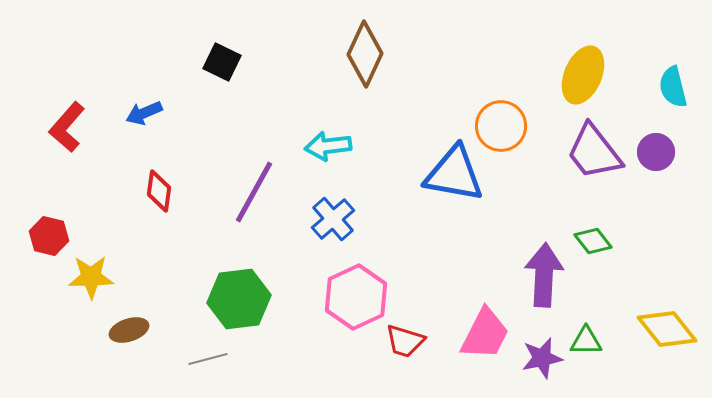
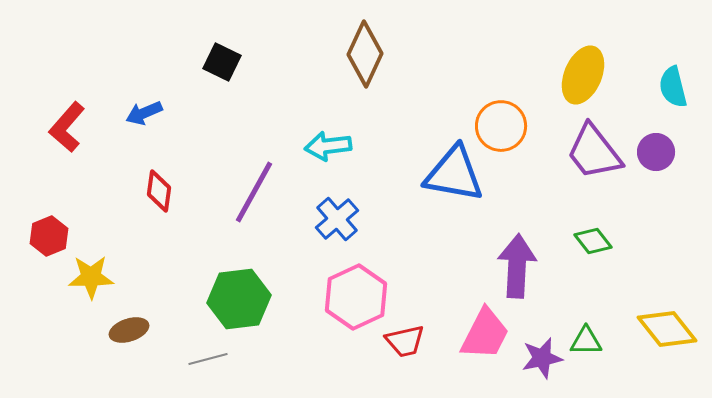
blue cross: moved 4 px right
red hexagon: rotated 24 degrees clockwise
purple arrow: moved 27 px left, 9 px up
red trapezoid: rotated 30 degrees counterclockwise
